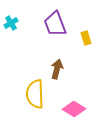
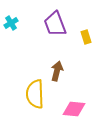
yellow rectangle: moved 1 px up
brown arrow: moved 2 px down
pink diamond: rotated 25 degrees counterclockwise
